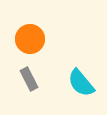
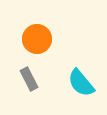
orange circle: moved 7 px right
